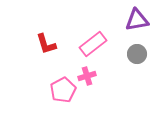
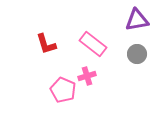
pink rectangle: rotated 76 degrees clockwise
pink pentagon: rotated 20 degrees counterclockwise
